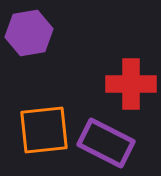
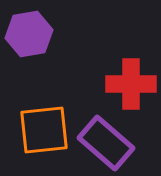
purple hexagon: moved 1 px down
purple rectangle: rotated 14 degrees clockwise
